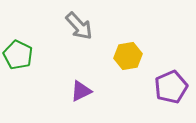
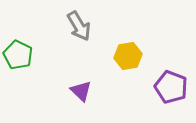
gray arrow: rotated 12 degrees clockwise
purple pentagon: rotated 28 degrees counterclockwise
purple triangle: rotated 50 degrees counterclockwise
